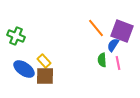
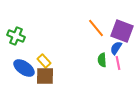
blue semicircle: moved 3 px right, 3 px down
blue ellipse: moved 1 px up
